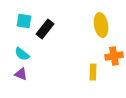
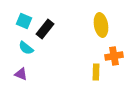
cyan square: rotated 14 degrees clockwise
cyan semicircle: moved 4 px right, 6 px up
yellow rectangle: moved 3 px right
